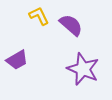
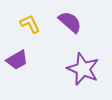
yellow L-shape: moved 9 px left, 8 px down
purple semicircle: moved 1 px left, 3 px up
